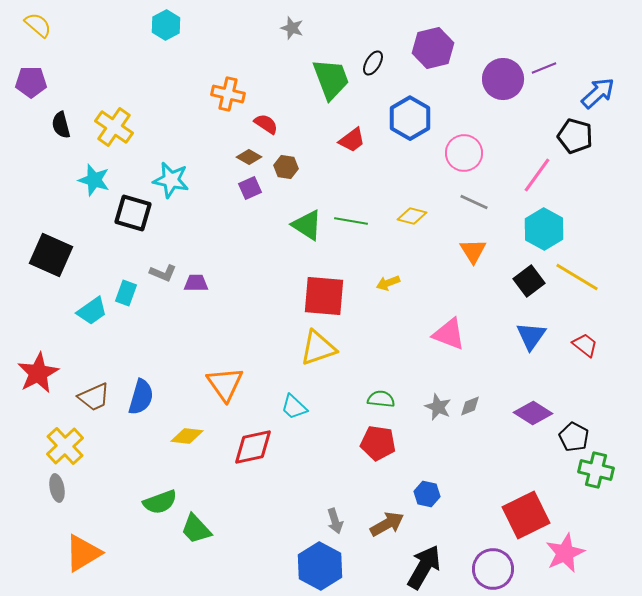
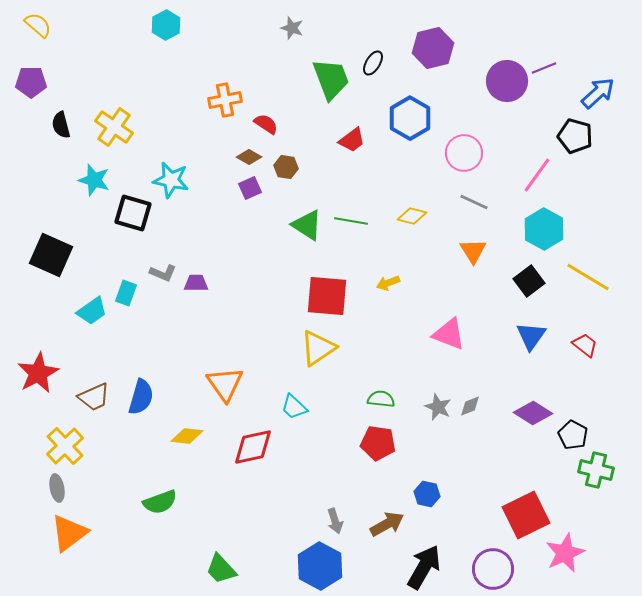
purple circle at (503, 79): moved 4 px right, 2 px down
orange cross at (228, 94): moved 3 px left, 6 px down; rotated 24 degrees counterclockwise
yellow line at (577, 277): moved 11 px right
red square at (324, 296): moved 3 px right
yellow triangle at (318, 348): rotated 15 degrees counterclockwise
black pentagon at (574, 437): moved 1 px left, 2 px up
green trapezoid at (196, 529): moved 25 px right, 40 px down
orange triangle at (83, 553): moved 14 px left, 20 px up; rotated 6 degrees counterclockwise
